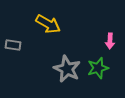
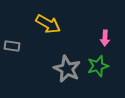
pink arrow: moved 5 px left, 3 px up
gray rectangle: moved 1 px left, 1 px down
green star: moved 2 px up
